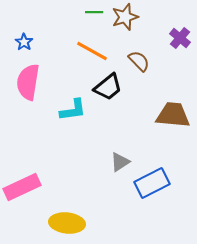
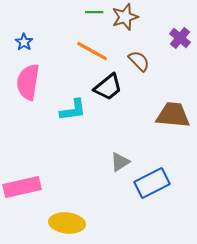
pink rectangle: rotated 12 degrees clockwise
